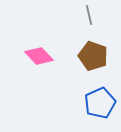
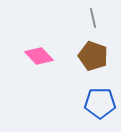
gray line: moved 4 px right, 3 px down
blue pentagon: rotated 24 degrees clockwise
